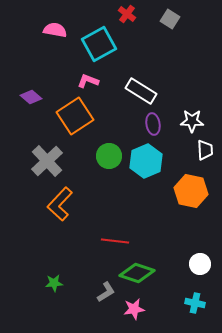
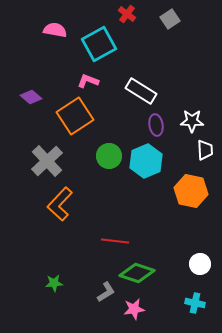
gray square: rotated 24 degrees clockwise
purple ellipse: moved 3 px right, 1 px down
